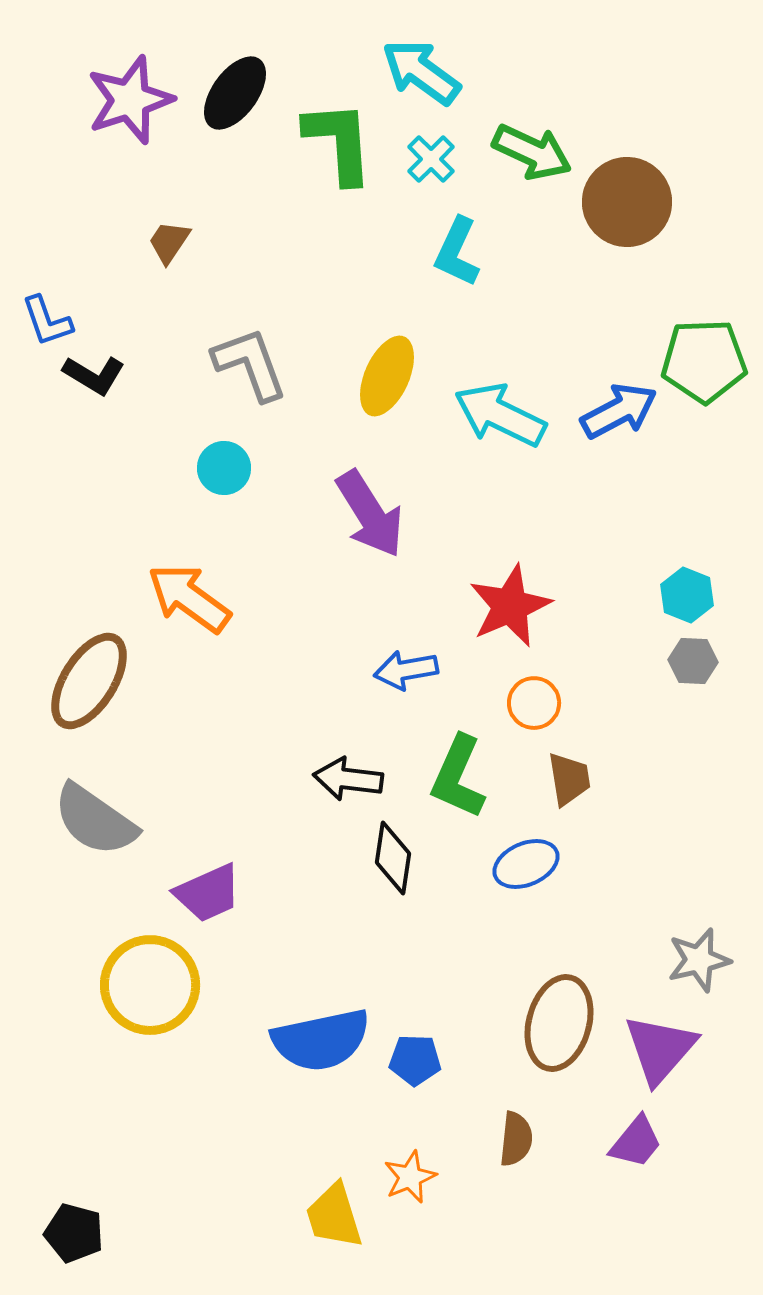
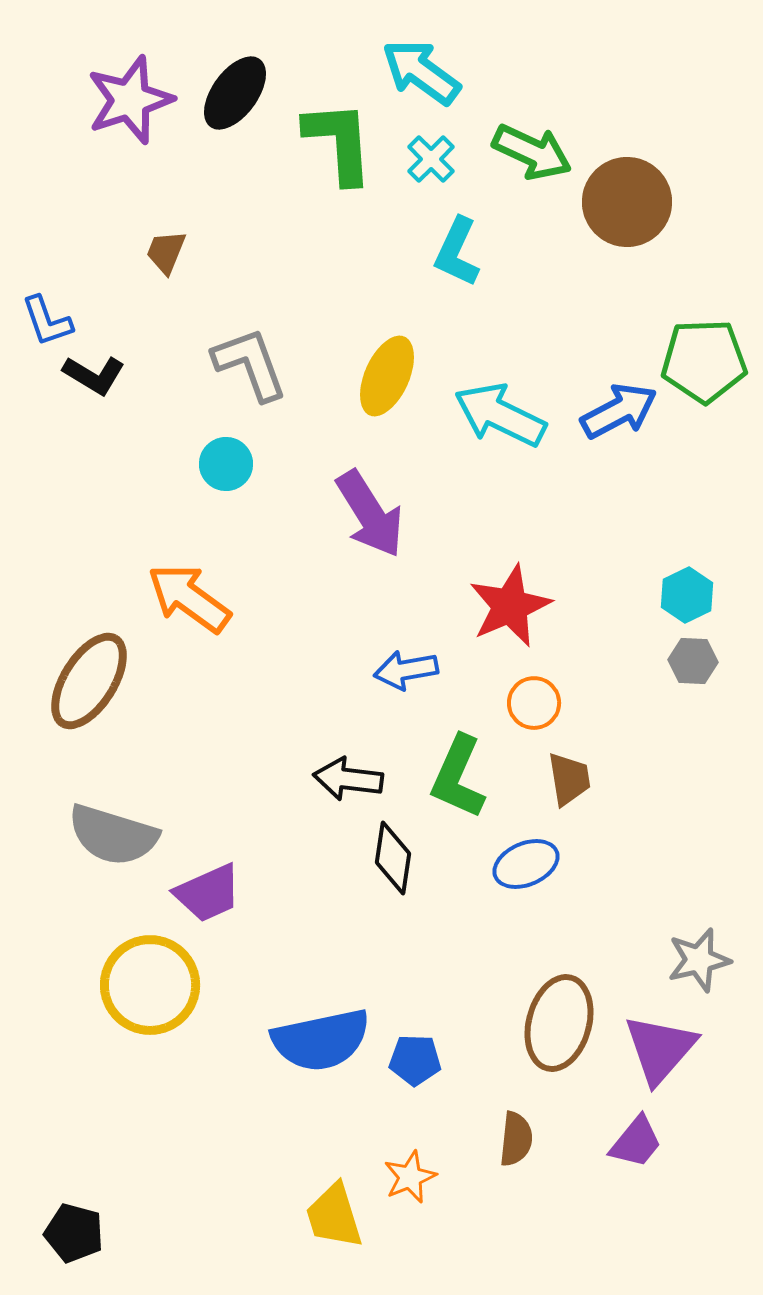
brown trapezoid at (169, 242): moved 3 px left, 10 px down; rotated 12 degrees counterclockwise
cyan circle at (224, 468): moved 2 px right, 4 px up
cyan hexagon at (687, 595): rotated 12 degrees clockwise
gray semicircle at (95, 820): moved 18 px right, 15 px down; rotated 18 degrees counterclockwise
